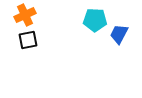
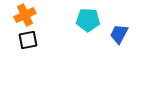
cyan pentagon: moved 7 px left
